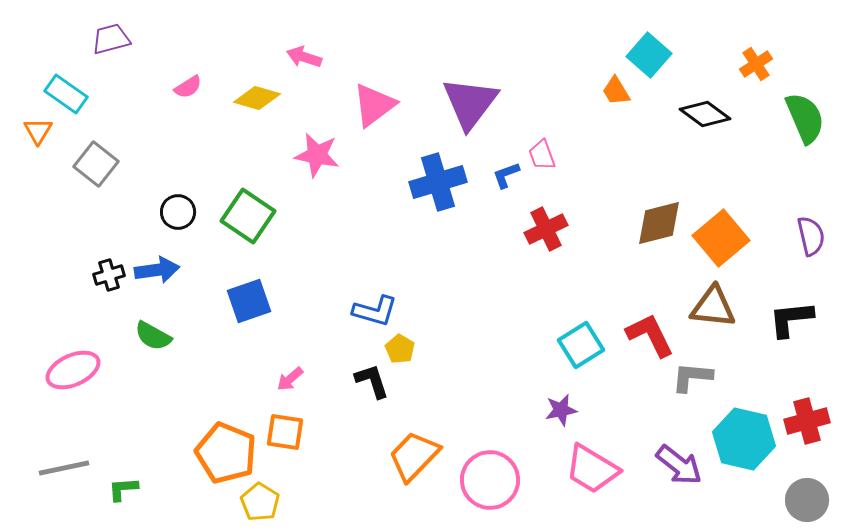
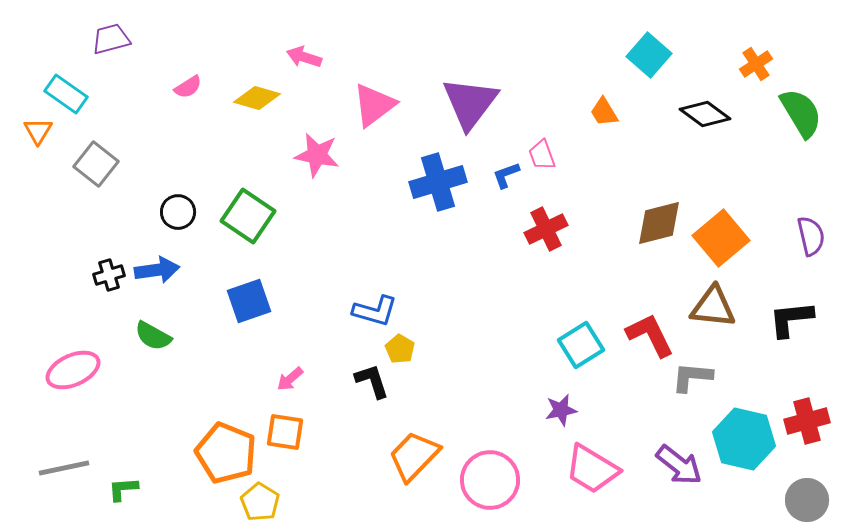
orange trapezoid at (616, 91): moved 12 px left, 21 px down
green semicircle at (805, 118): moved 4 px left, 5 px up; rotated 8 degrees counterclockwise
